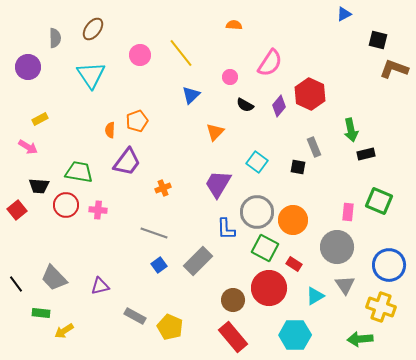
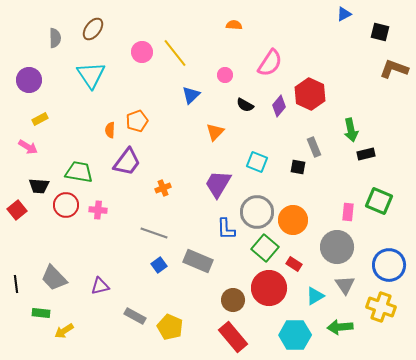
black square at (378, 40): moved 2 px right, 8 px up
yellow line at (181, 53): moved 6 px left
pink circle at (140, 55): moved 2 px right, 3 px up
purple circle at (28, 67): moved 1 px right, 13 px down
pink circle at (230, 77): moved 5 px left, 2 px up
cyan square at (257, 162): rotated 15 degrees counterclockwise
green square at (265, 248): rotated 12 degrees clockwise
gray rectangle at (198, 261): rotated 68 degrees clockwise
black line at (16, 284): rotated 30 degrees clockwise
green arrow at (360, 339): moved 20 px left, 12 px up
